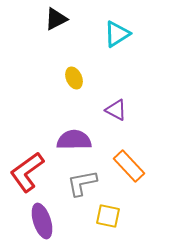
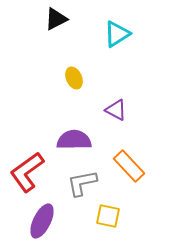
purple ellipse: rotated 44 degrees clockwise
